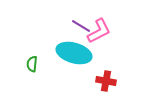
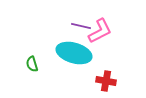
purple line: rotated 18 degrees counterclockwise
pink L-shape: moved 1 px right
green semicircle: rotated 21 degrees counterclockwise
